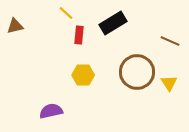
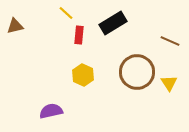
yellow hexagon: rotated 25 degrees clockwise
